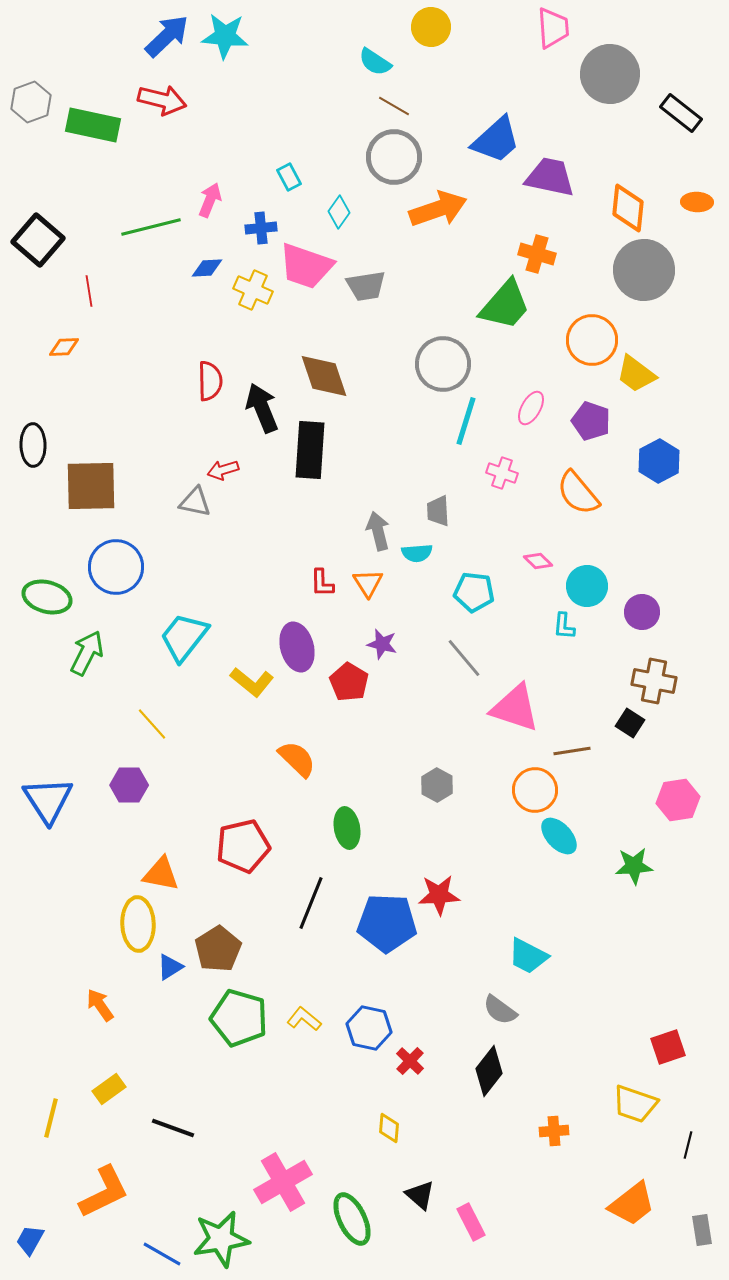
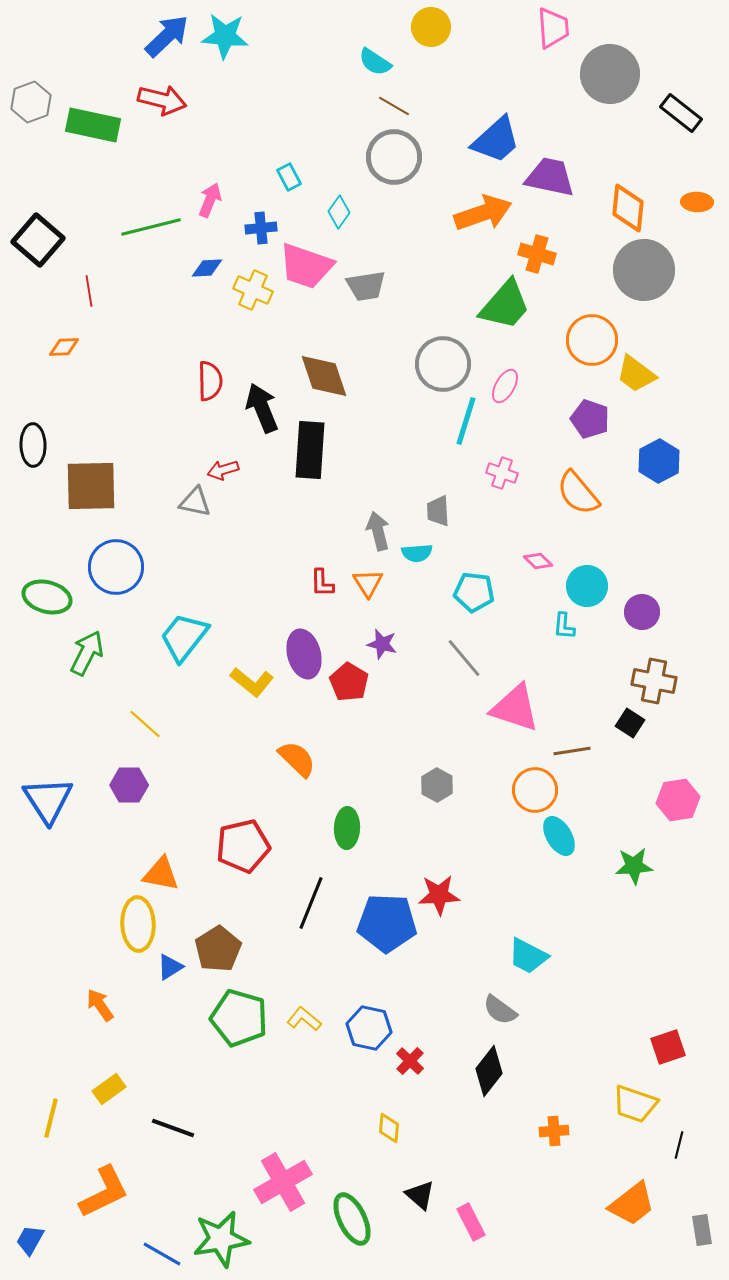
orange arrow at (438, 209): moved 45 px right, 4 px down
pink ellipse at (531, 408): moved 26 px left, 22 px up
purple pentagon at (591, 421): moved 1 px left, 2 px up
purple ellipse at (297, 647): moved 7 px right, 7 px down
yellow line at (152, 724): moved 7 px left; rotated 6 degrees counterclockwise
green ellipse at (347, 828): rotated 12 degrees clockwise
cyan ellipse at (559, 836): rotated 12 degrees clockwise
black line at (688, 1145): moved 9 px left
